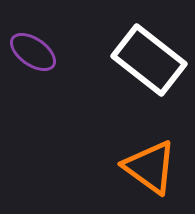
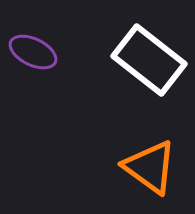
purple ellipse: rotated 9 degrees counterclockwise
